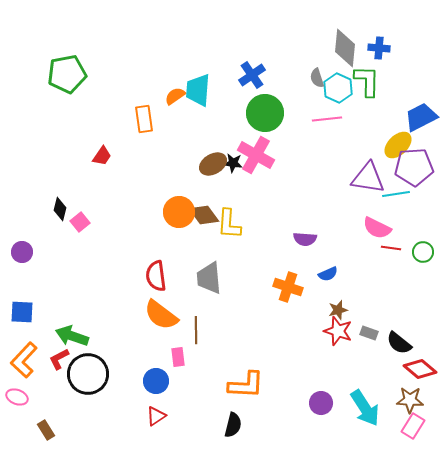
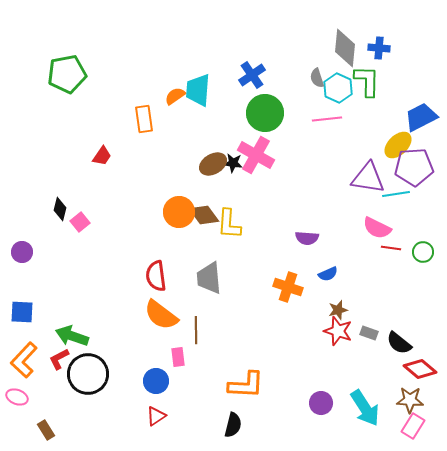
purple semicircle at (305, 239): moved 2 px right, 1 px up
